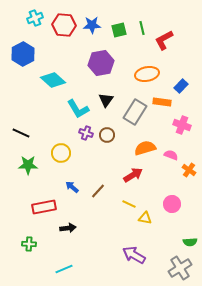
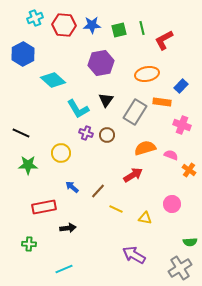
yellow line: moved 13 px left, 5 px down
